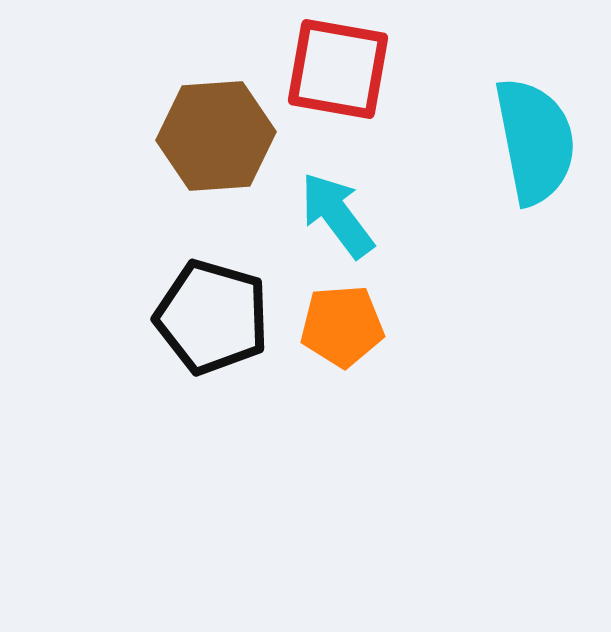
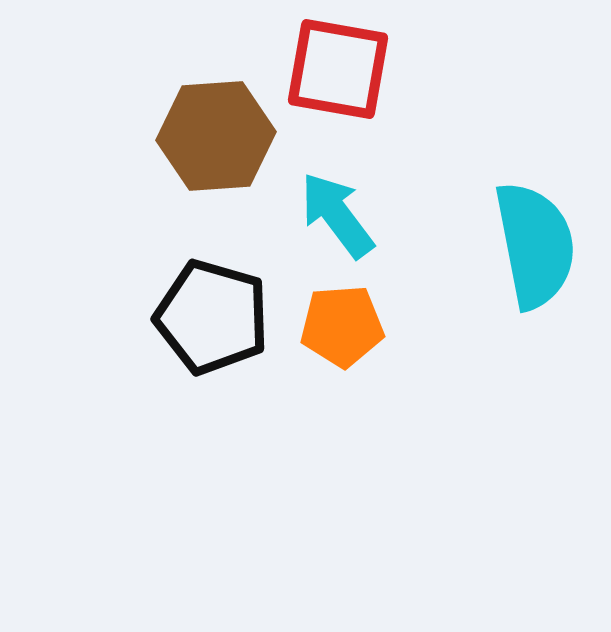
cyan semicircle: moved 104 px down
